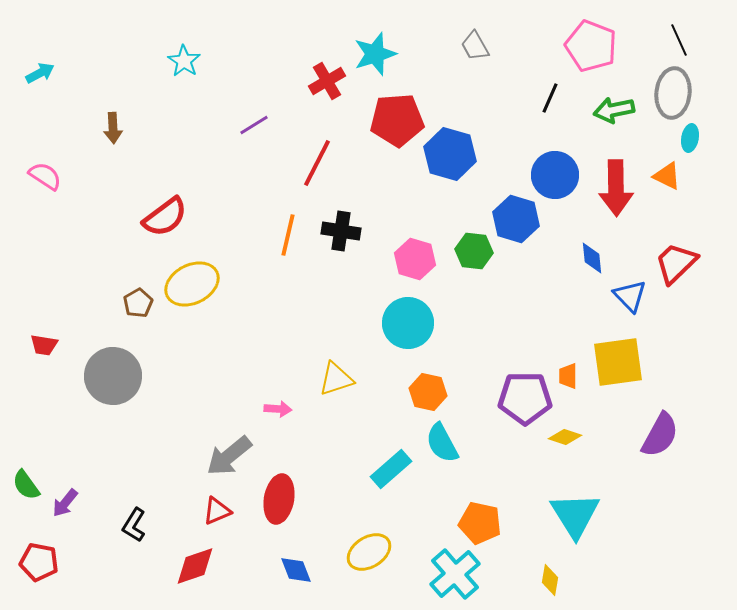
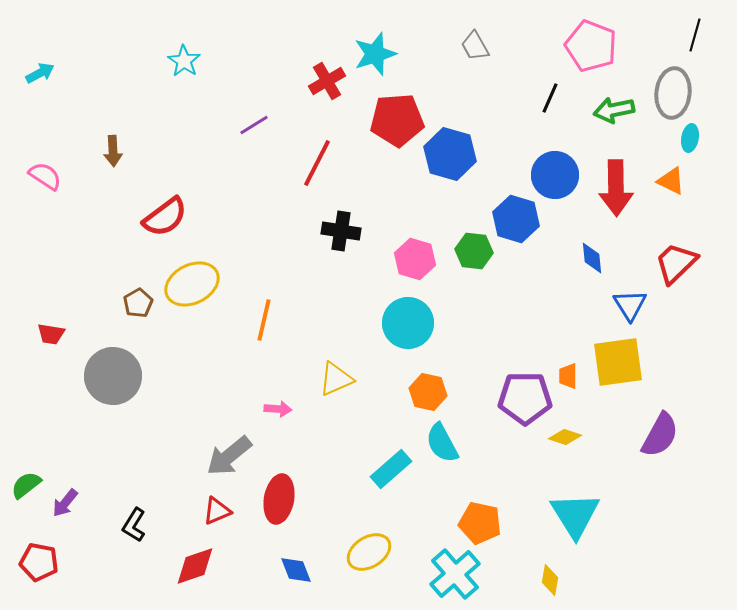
black line at (679, 40): moved 16 px right, 5 px up; rotated 40 degrees clockwise
brown arrow at (113, 128): moved 23 px down
orange triangle at (667, 176): moved 4 px right, 5 px down
orange line at (288, 235): moved 24 px left, 85 px down
blue triangle at (630, 296): moved 9 px down; rotated 12 degrees clockwise
red trapezoid at (44, 345): moved 7 px right, 11 px up
yellow triangle at (336, 379): rotated 6 degrees counterclockwise
green semicircle at (26, 485): rotated 88 degrees clockwise
